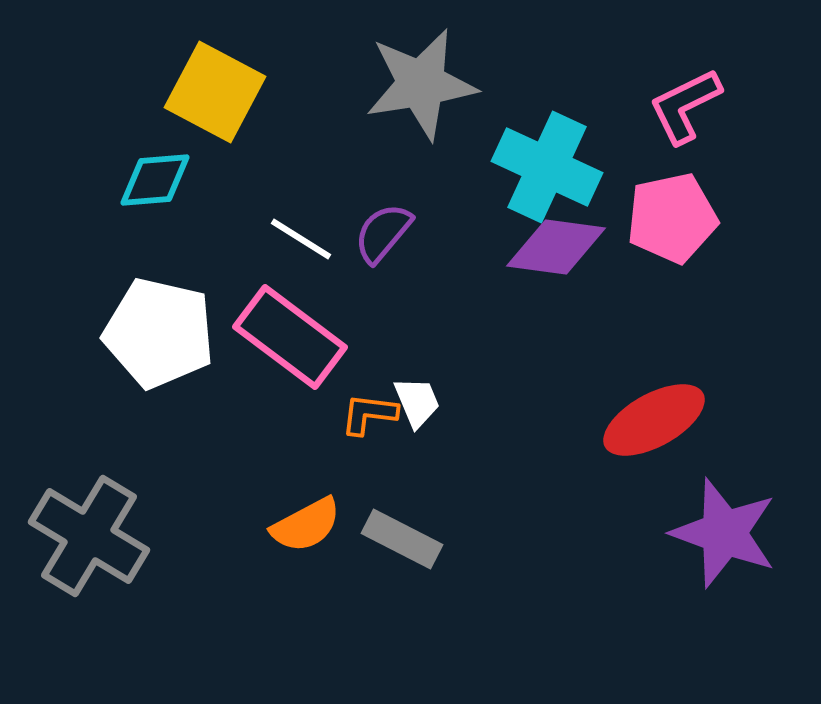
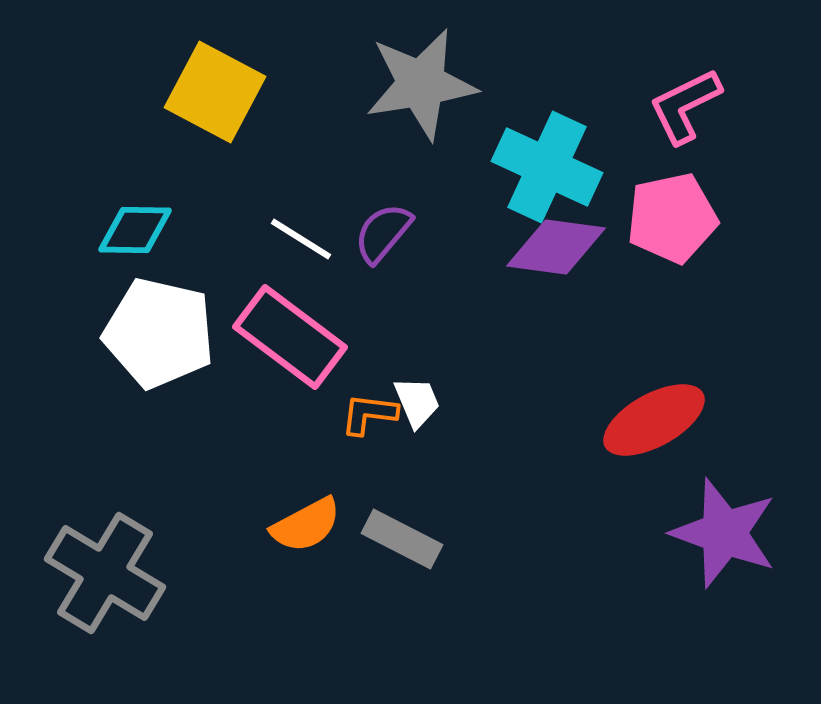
cyan diamond: moved 20 px left, 50 px down; rotated 6 degrees clockwise
gray cross: moved 16 px right, 37 px down
